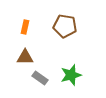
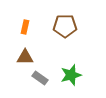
brown pentagon: rotated 10 degrees counterclockwise
